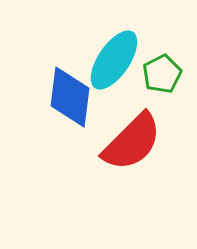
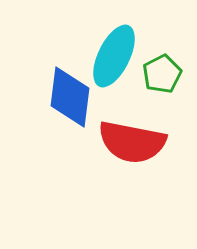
cyan ellipse: moved 4 px up; rotated 8 degrees counterclockwise
red semicircle: rotated 56 degrees clockwise
